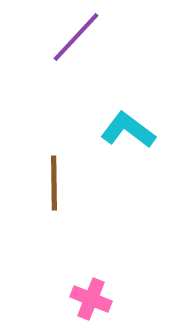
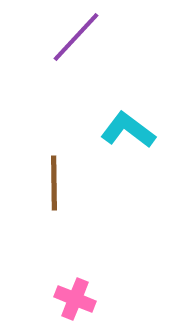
pink cross: moved 16 px left
